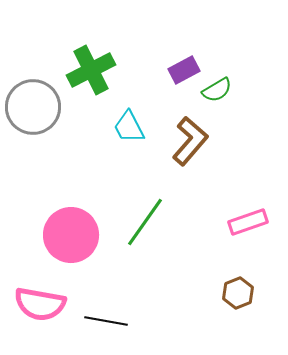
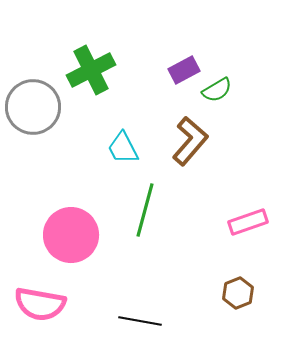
cyan trapezoid: moved 6 px left, 21 px down
green line: moved 12 px up; rotated 20 degrees counterclockwise
black line: moved 34 px right
